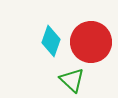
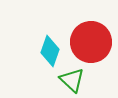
cyan diamond: moved 1 px left, 10 px down
